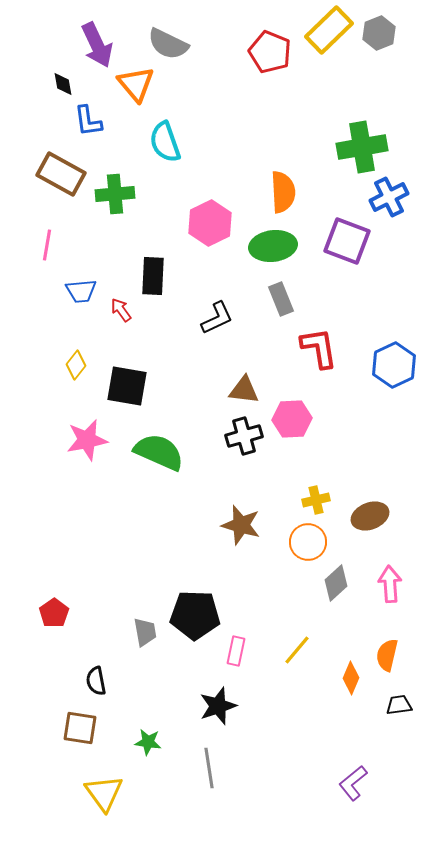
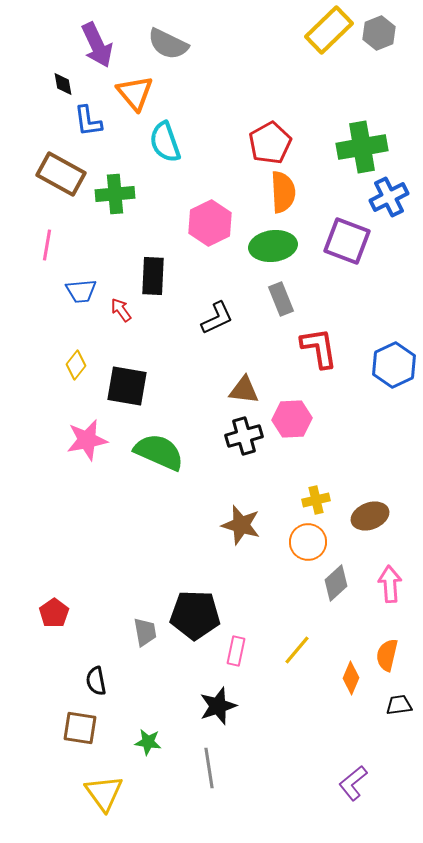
red pentagon at (270, 52): moved 91 px down; rotated 21 degrees clockwise
orange triangle at (136, 84): moved 1 px left, 9 px down
